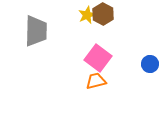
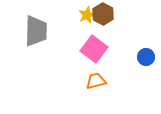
pink square: moved 4 px left, 9 px up
blue circle: moved 4 px left, 7 px up
